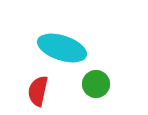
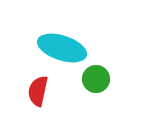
green circle: moved 5 px up
